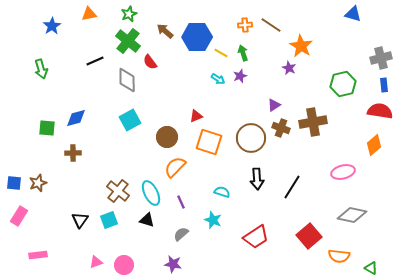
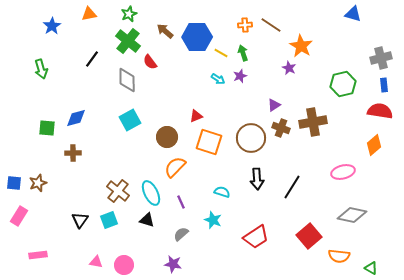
black line at (95, 61): moved 3 px left, 2 px up; rotated 30 degrees counterclockwise
pink triangle at (96, 262): rotated 32 degrees clockwise
